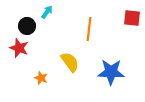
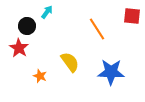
red square: moved 2 px up
orange line: moved 8 px right; rotated 40 degrees counterclockwise
red star: rotated 12 degrees clockwise
orange star: moved 1 px left, 2 px up
